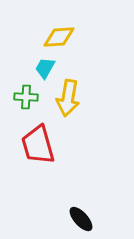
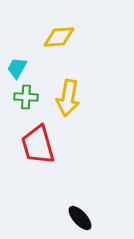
cyan trapezoid: moved 28 px left
black ellipse: moved 1 px left, 1 px up
